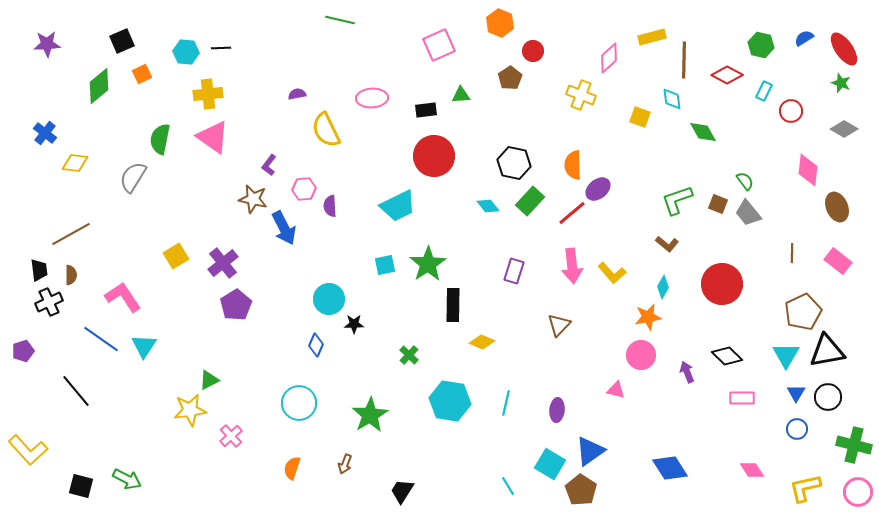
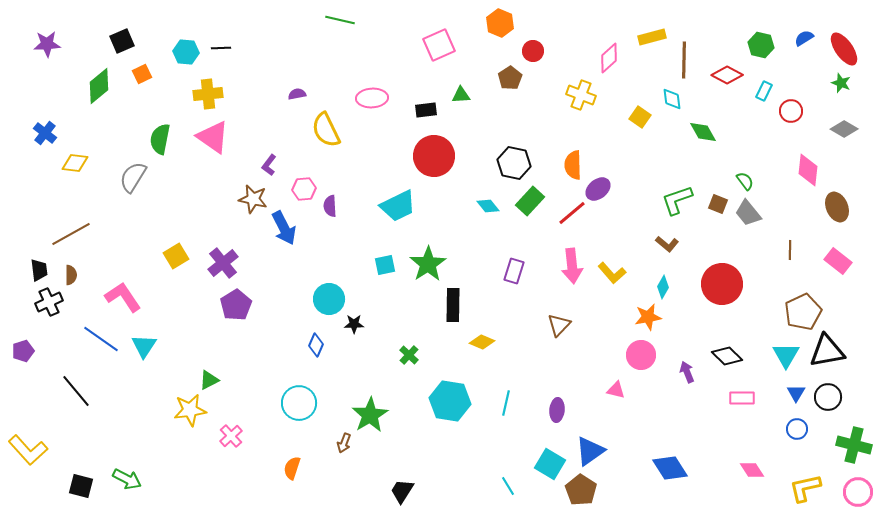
yellow square at (640, 117): rotated 15 degrees clockwise
brown line at (792, 253): moved 2 px left, 3 px up
brown arrow at (345, 464): moved 1 px left, 21 px up
